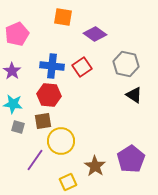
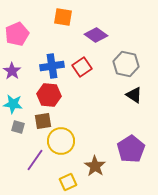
purple diamond: moved 1 px right, 1 px down
blue cross: rotated 15 degrees counterclockwise
purple pentagon: moved 10 px up
